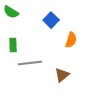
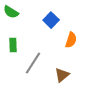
gray line: moved 3 px right; rotated 50 degrees counterclockwise
